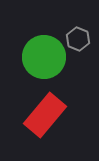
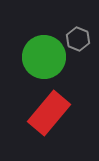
red rectangle: moved 4 px right, 2 px up
